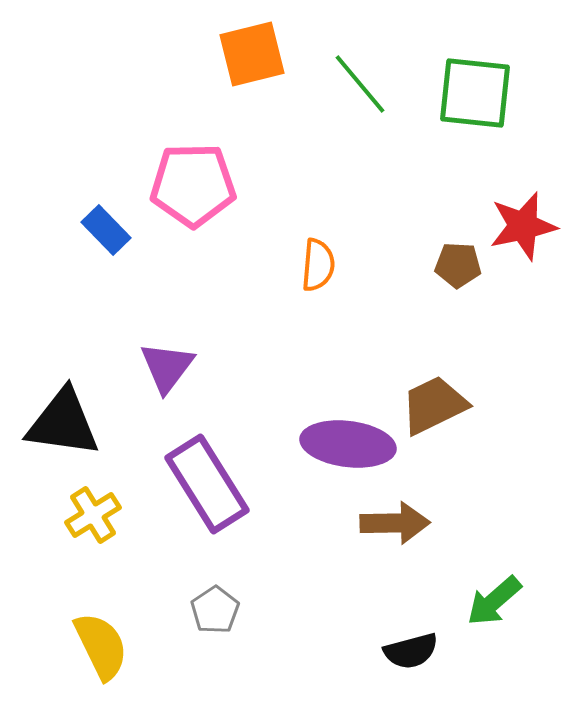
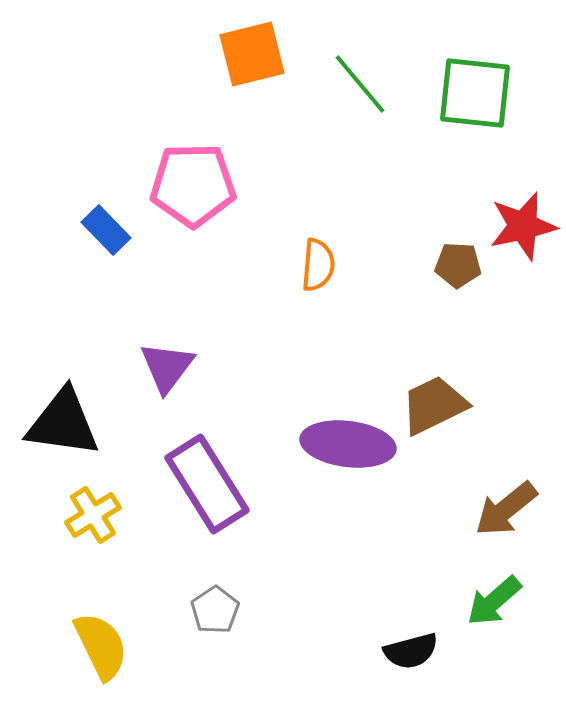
brown arrow: moved 111 px right, 14 px up; rotated 142 degrees clockwise
